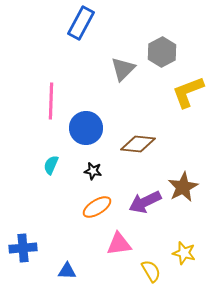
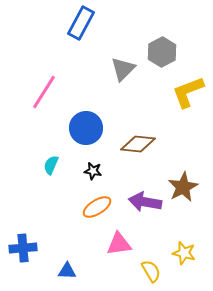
pink line: moved 7 px left, 9 px up; rotated 30 degrees clockwise
purple arrow: rotated 36 degrees clockwise
